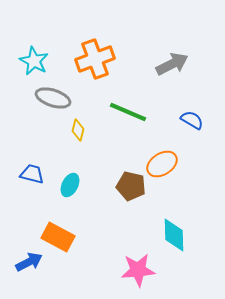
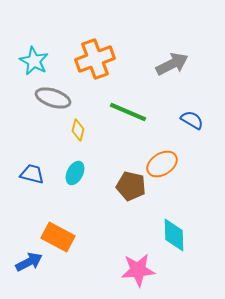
cyan ellipse: moved 5 px right, 12 px up
